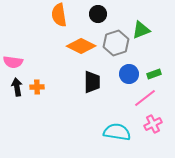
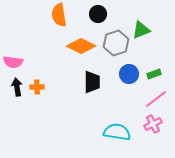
pink line: moved 11 px right, 1 px down
